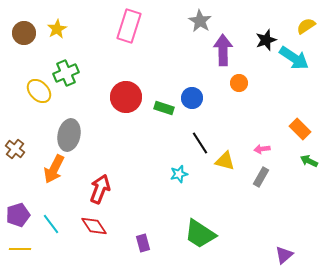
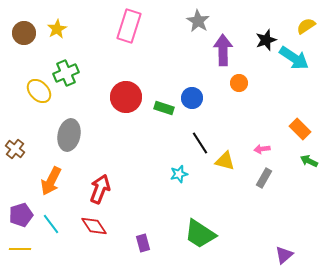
gray star: moved 2 px left
orange arrow: moved 3 px left, 12 px down
gray rectangle: moved 3 px right, 1 px down
purple pentagon: moved 3 px right
